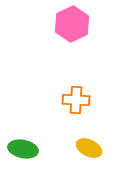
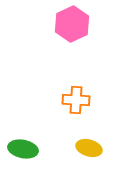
yellow ellipse: rotated 10 degrees counterclockwise
